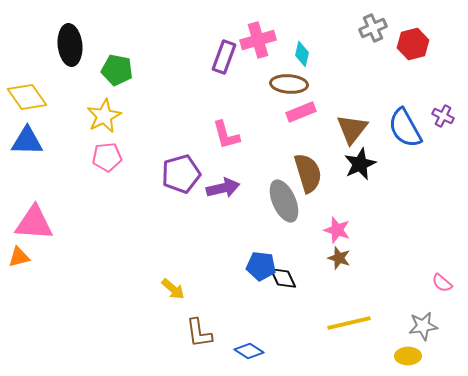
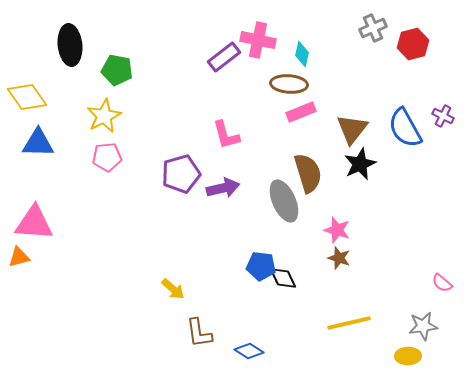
pink cross: rotated 28 degrees clockwise
purple rectangle: rotated 32 degrees clockwise
blue triangle: moved 11 px right, 2 px down
